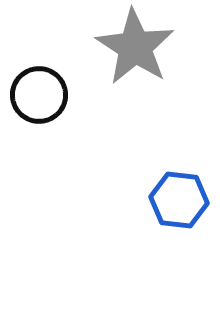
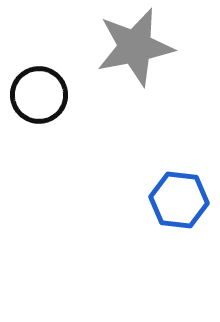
gray star: rotated 28 degrees clockwise
